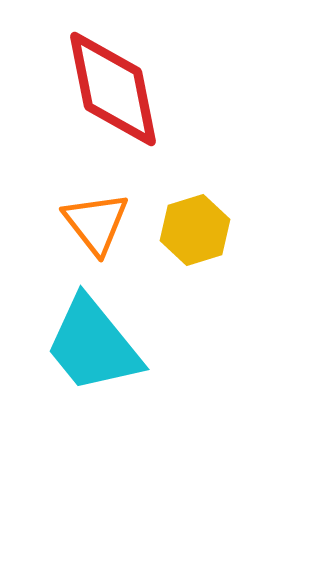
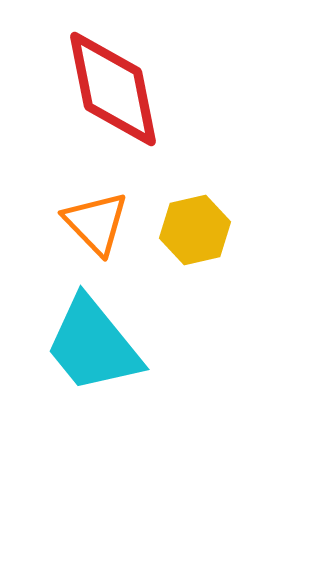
orange triangle: rotated 6 degrees counterclockwise
yellow hexagon: rotated 4 degrees clockwise
